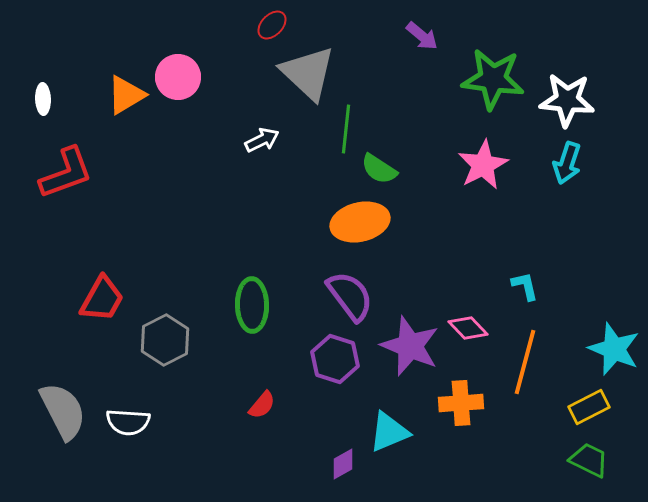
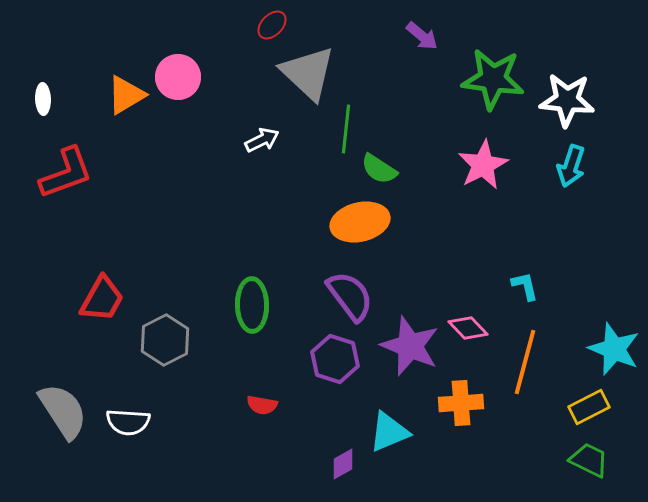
cyan arrow: moved 4 px right, 3 px down
red semicircle: rotated 60 degrees clockwise
gray semicircle: rotated 6 degrees counterclockwise
